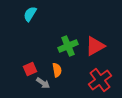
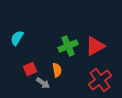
cyan semicircle: moved 13 px left, 24 px down
